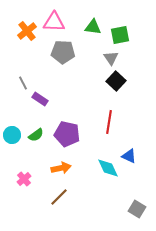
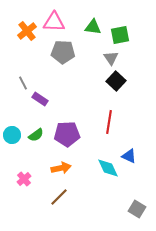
purple pentagon: rotated 15 degrees counterclockwise
